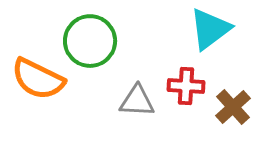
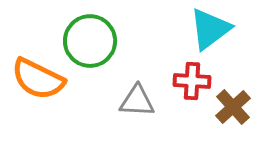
red cross: moved 6 px right, 5 px up
